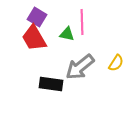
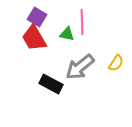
black rectangle: rotated 20 degrees clockwise
